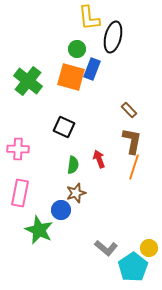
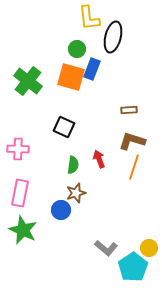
brown rectangle: rotated 49 degrees counterclockwise
brown L-shape: rotated 84 degrees counterclockwise
green star: moved 16 px left
